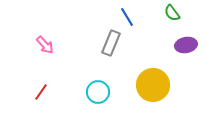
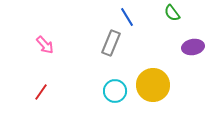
purple ellipse: moved 7 px right, 2 px down
cyan circle: moved 17 px right, 1 px up
